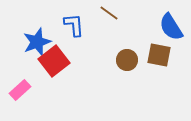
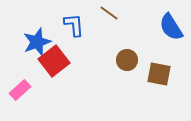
brown square: moved 19 px down
